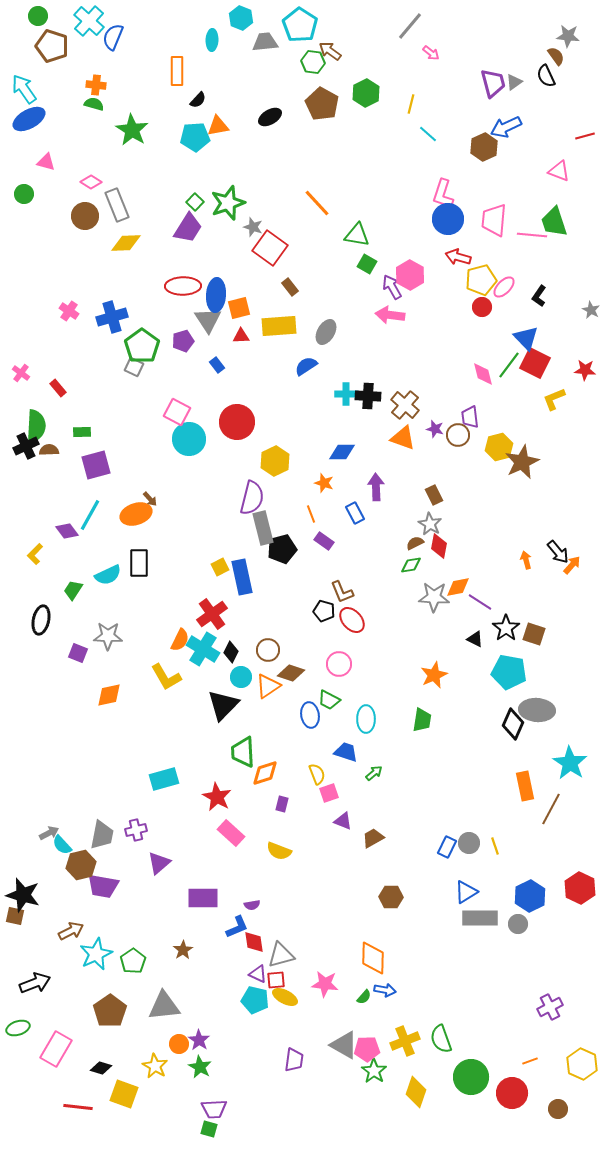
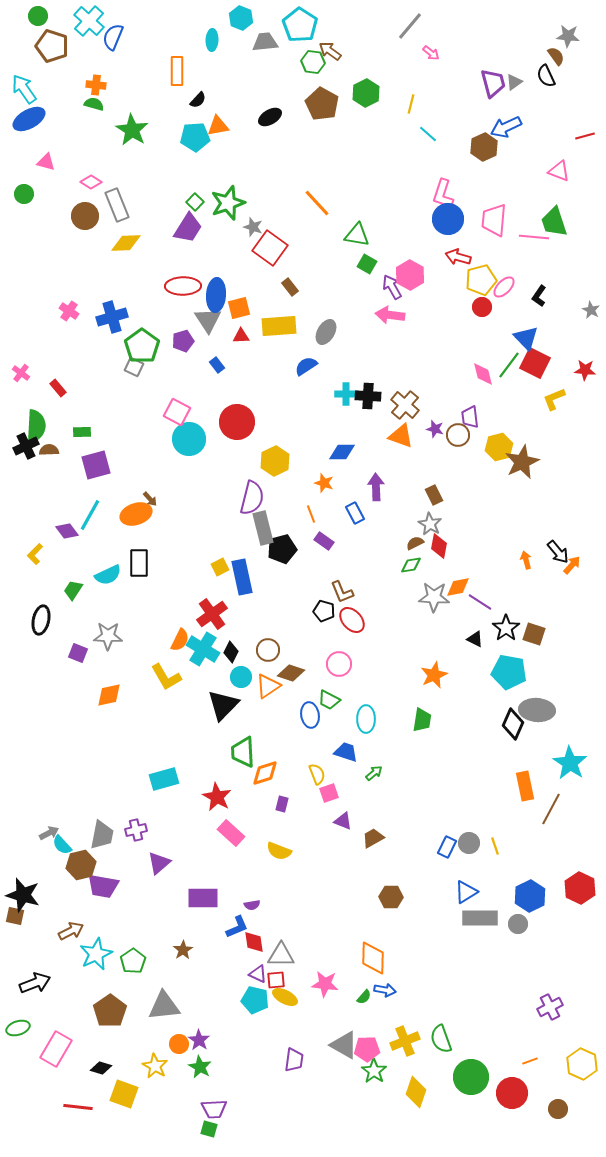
pink line at (532, 235): moved 2 px right, 2 px down
orange triangle at (403, 438): moved 2 px left, 2 px up
gray triangle at (281, 955): rotated 16 degrees clockwise
